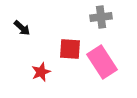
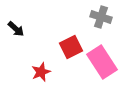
gray cross: rotated 25 degrees clockwise
black arrow: moved 6 px left, 1 px down
red square: moved 1 px right, 2 px up; rotated 30 degrees counterclockwise
